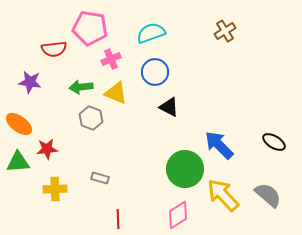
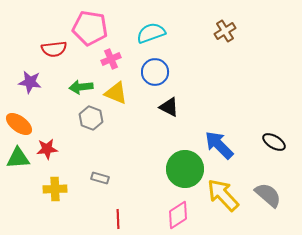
green triangle: moved 4 px up
